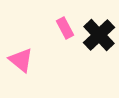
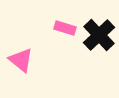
pink rectangle: rotated 45 degrees counterclockwise
